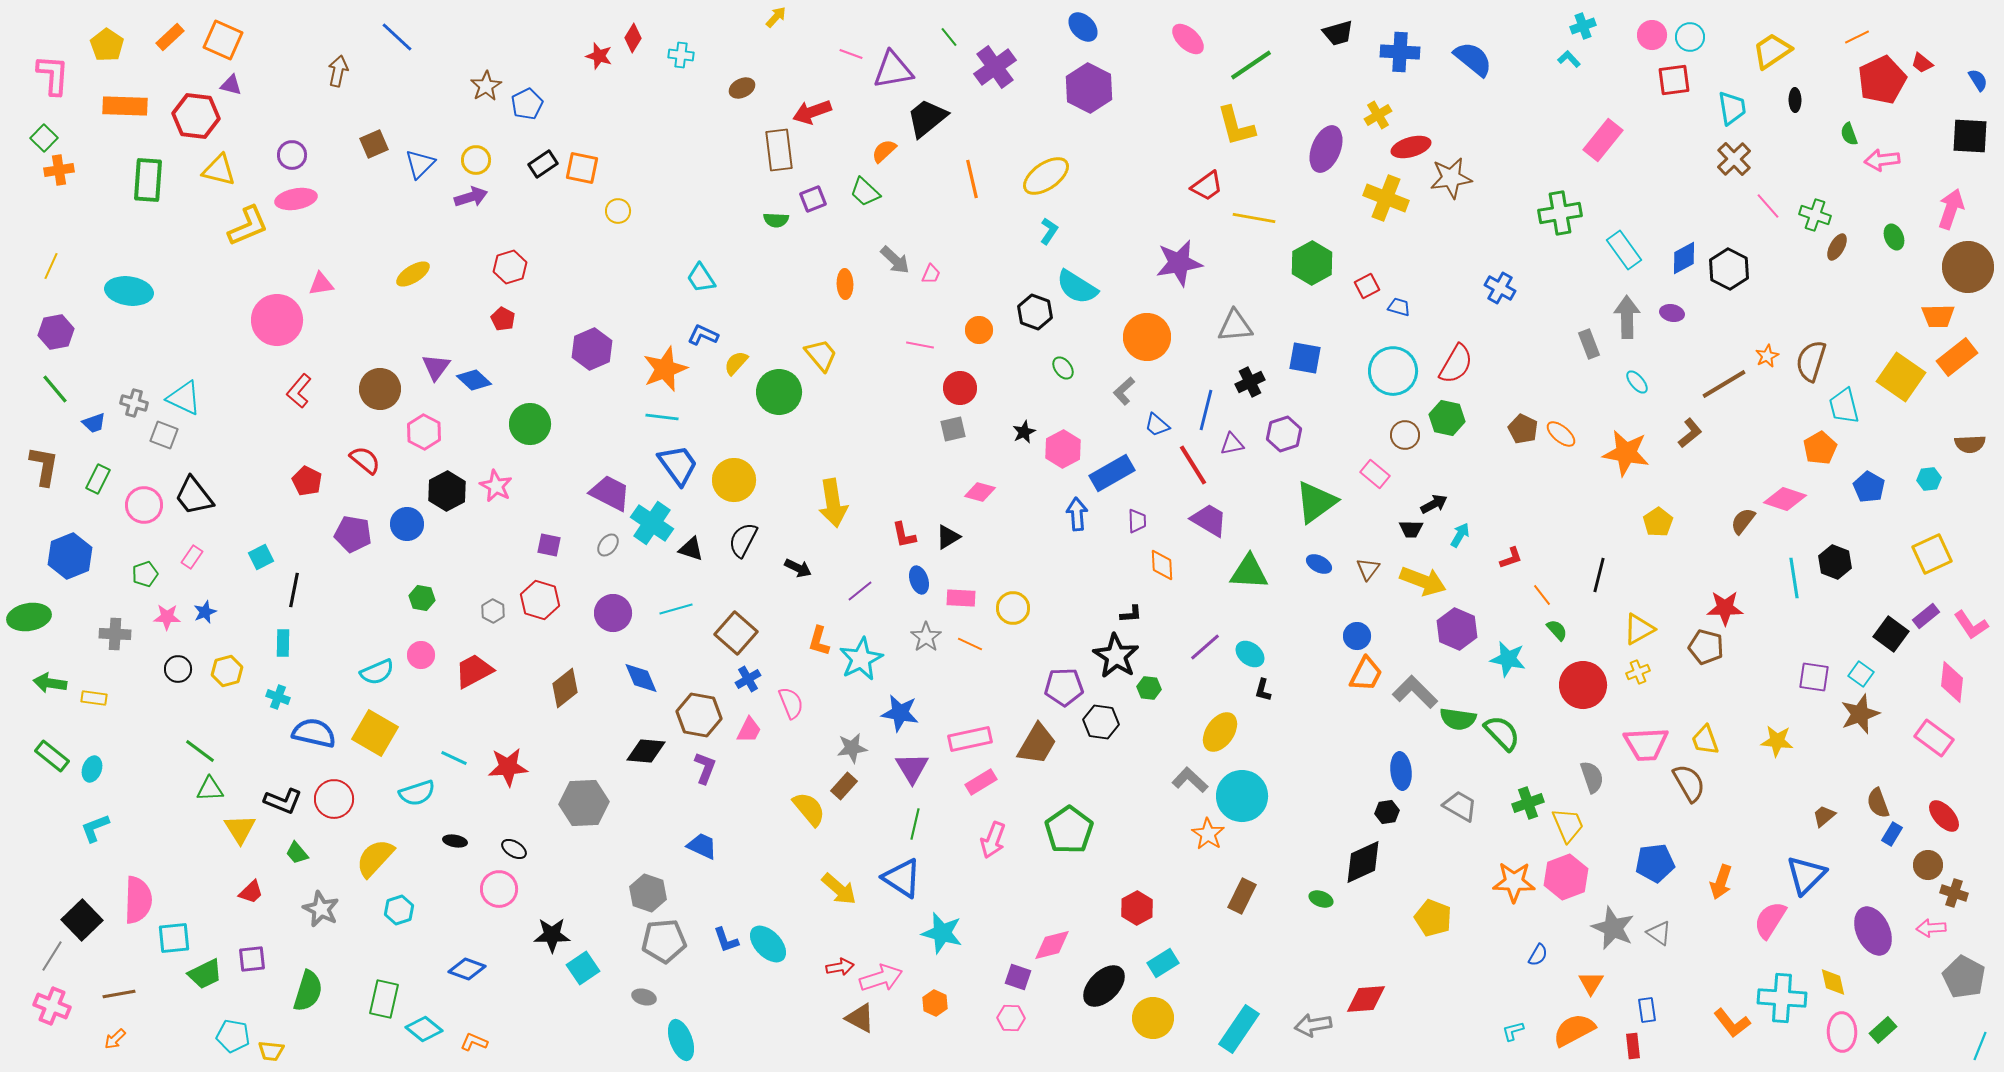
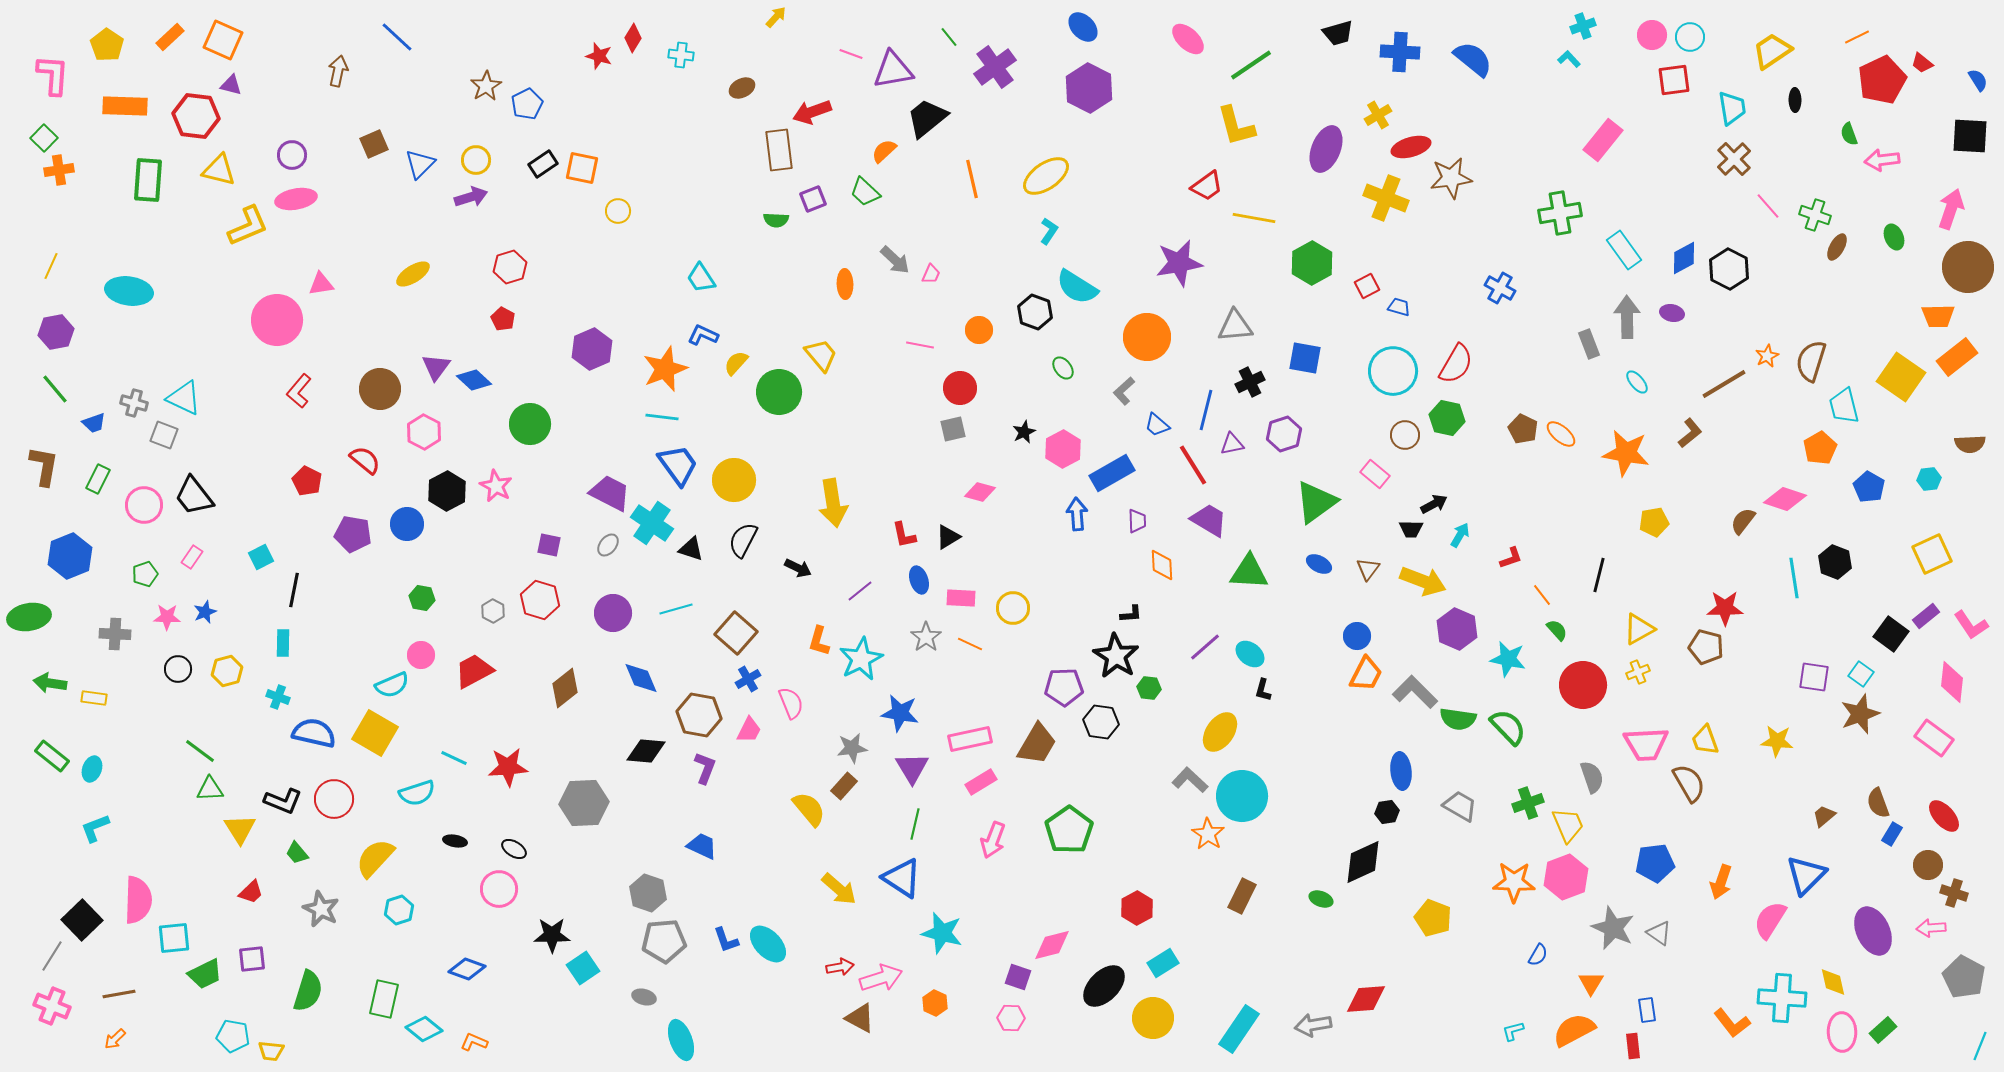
yellow pentagon at (1658, 522): moved 4 px left; rotated 24 degrees clockwise
cyan semicircle at (377, 672): moved 15 px right, 13 px down
green semicircle at (1502, 733): moved 6 px right, 6 px up
